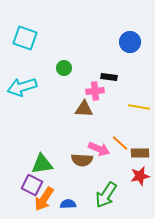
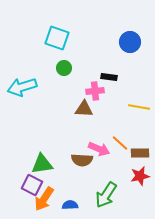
cyan square: moved 32 px right
blue semicircle: moved 2 px right, 1 px down
